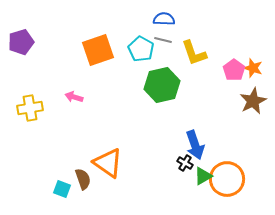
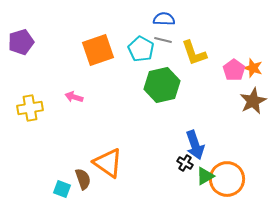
green triangle: moved 2 px right
